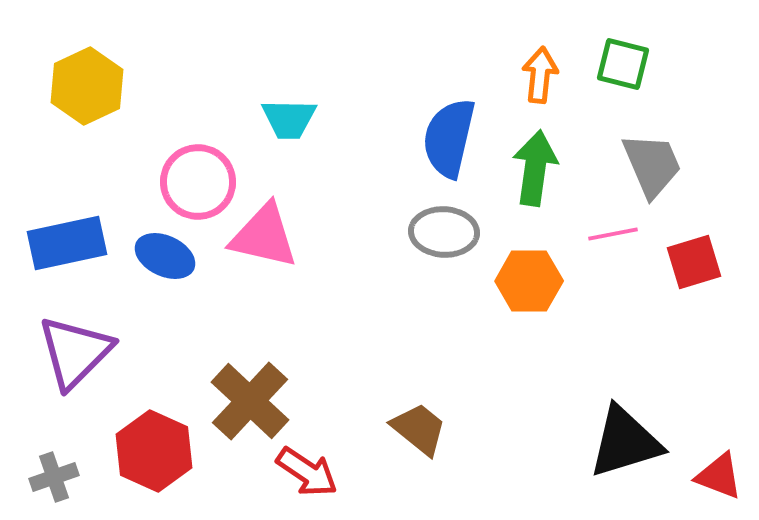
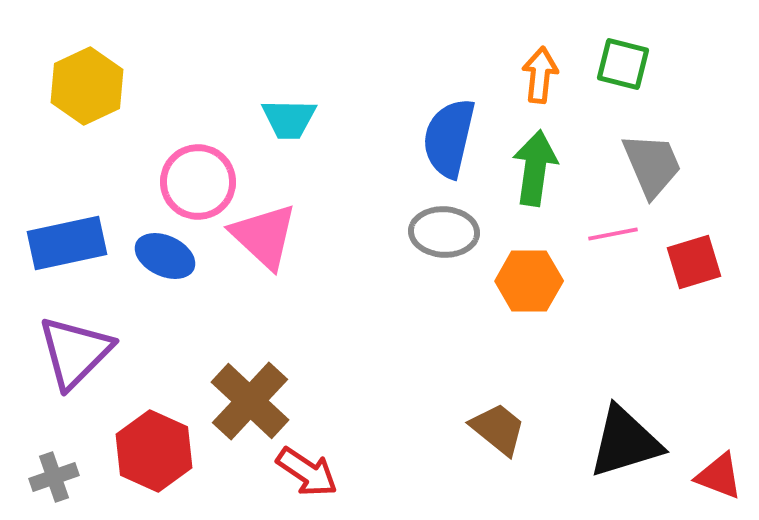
pink triangle: rotated 30 degrees clockwise
brown trapezoid: moved 79 px right
